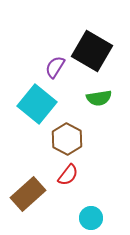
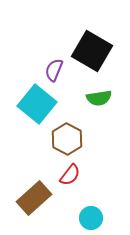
purple semicircle: moved 1 px left, 3 px down; rotated 10 degrees counterclockwise
red semicircle: moved 2 px right
brown rectangle: moved 6 px right, 4 px down
